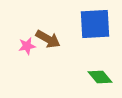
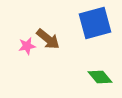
blue square: moved 1 px up; rotated 12 degrees counterclockwise
brown arrow: rotated 10 degrees clockwise
